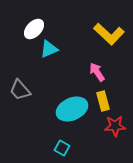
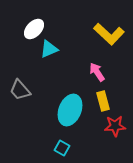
cyan ellipse: moved 2 px left, 1 px down; rotated 44 degrees counterclockwise
